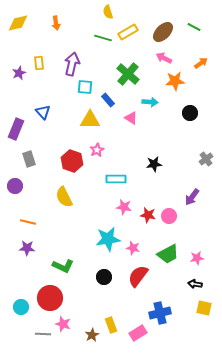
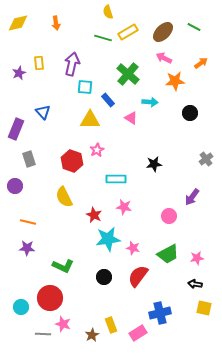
red star at (148, 215): moved 54 px left; rotated 14 degrees clockwise
